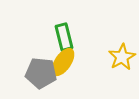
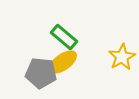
green rectangle: rotated 36 degrees counterclockwise
yellow ellipse: rotated 20 degrees clockwise
